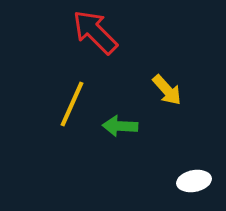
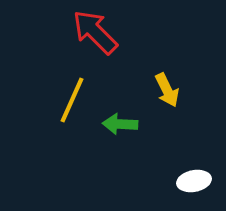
yellow arrow: rotated 16 degrees clockwise
yellow line: moved 4 px up
green arrow: moved 2 px up
